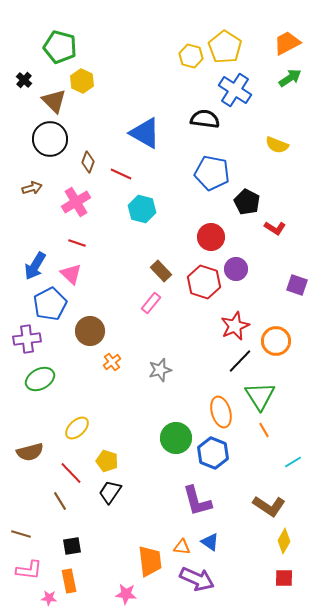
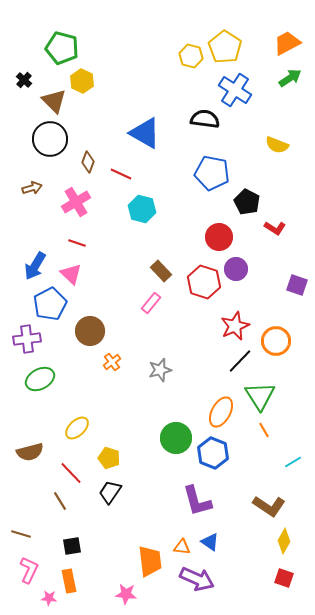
green pentagon at (60, 47): moved 2 px right, 1 px down
red circle at (211, 237): moved 8 px right
orange ellipse at (221, 412): rotated 44 degrees clockwise
yellow pentagon at (107, 461): moved 2 px right, 3 px up
pink L-shape at (29, 570): rotated 72 degrees counterclockwise
red square at (284, 578): rotated 18 degrees clockwise
